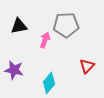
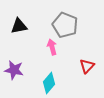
gray pentagon: moved 1 px left; rotated 25 degrees clockwise
pink arrow: moved 7 px right, 7 px down; rotated 35 degrees counterclockwise
